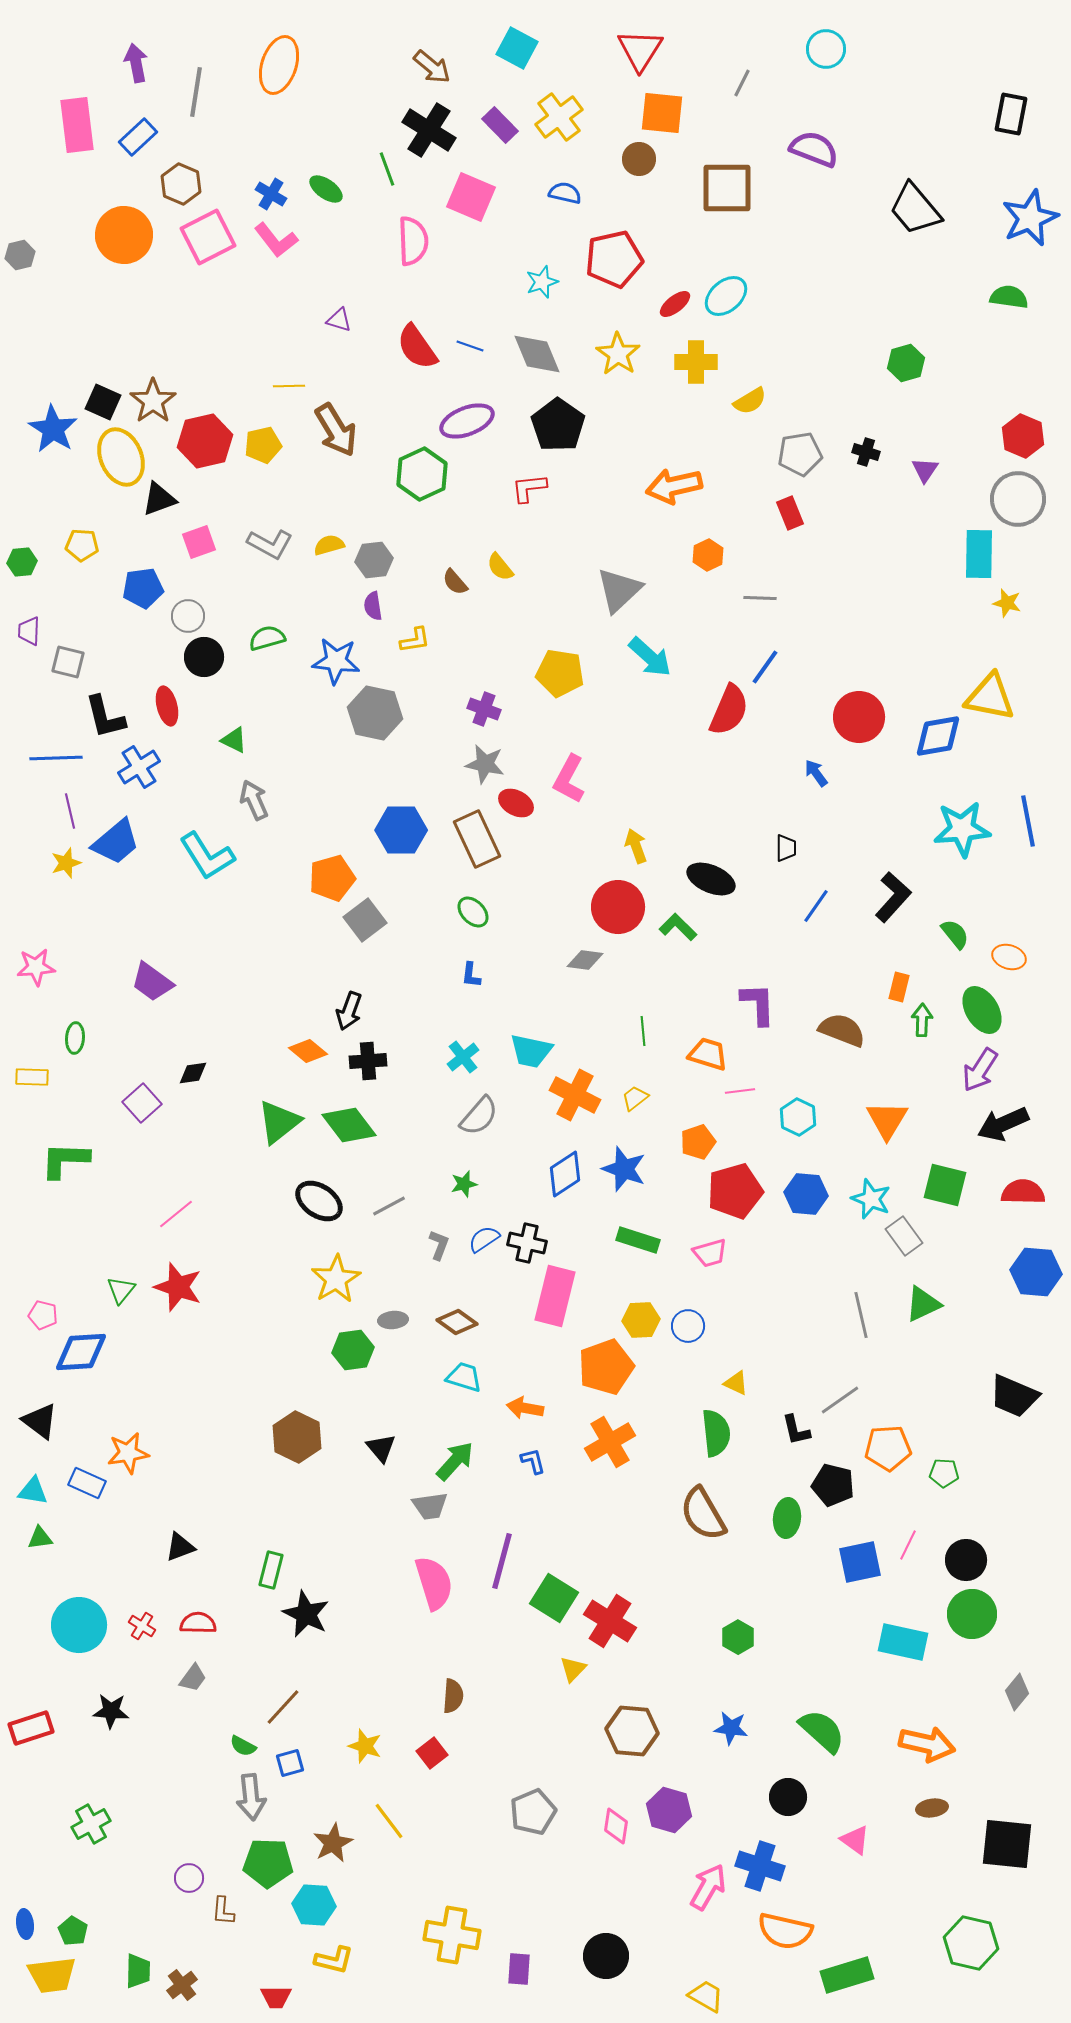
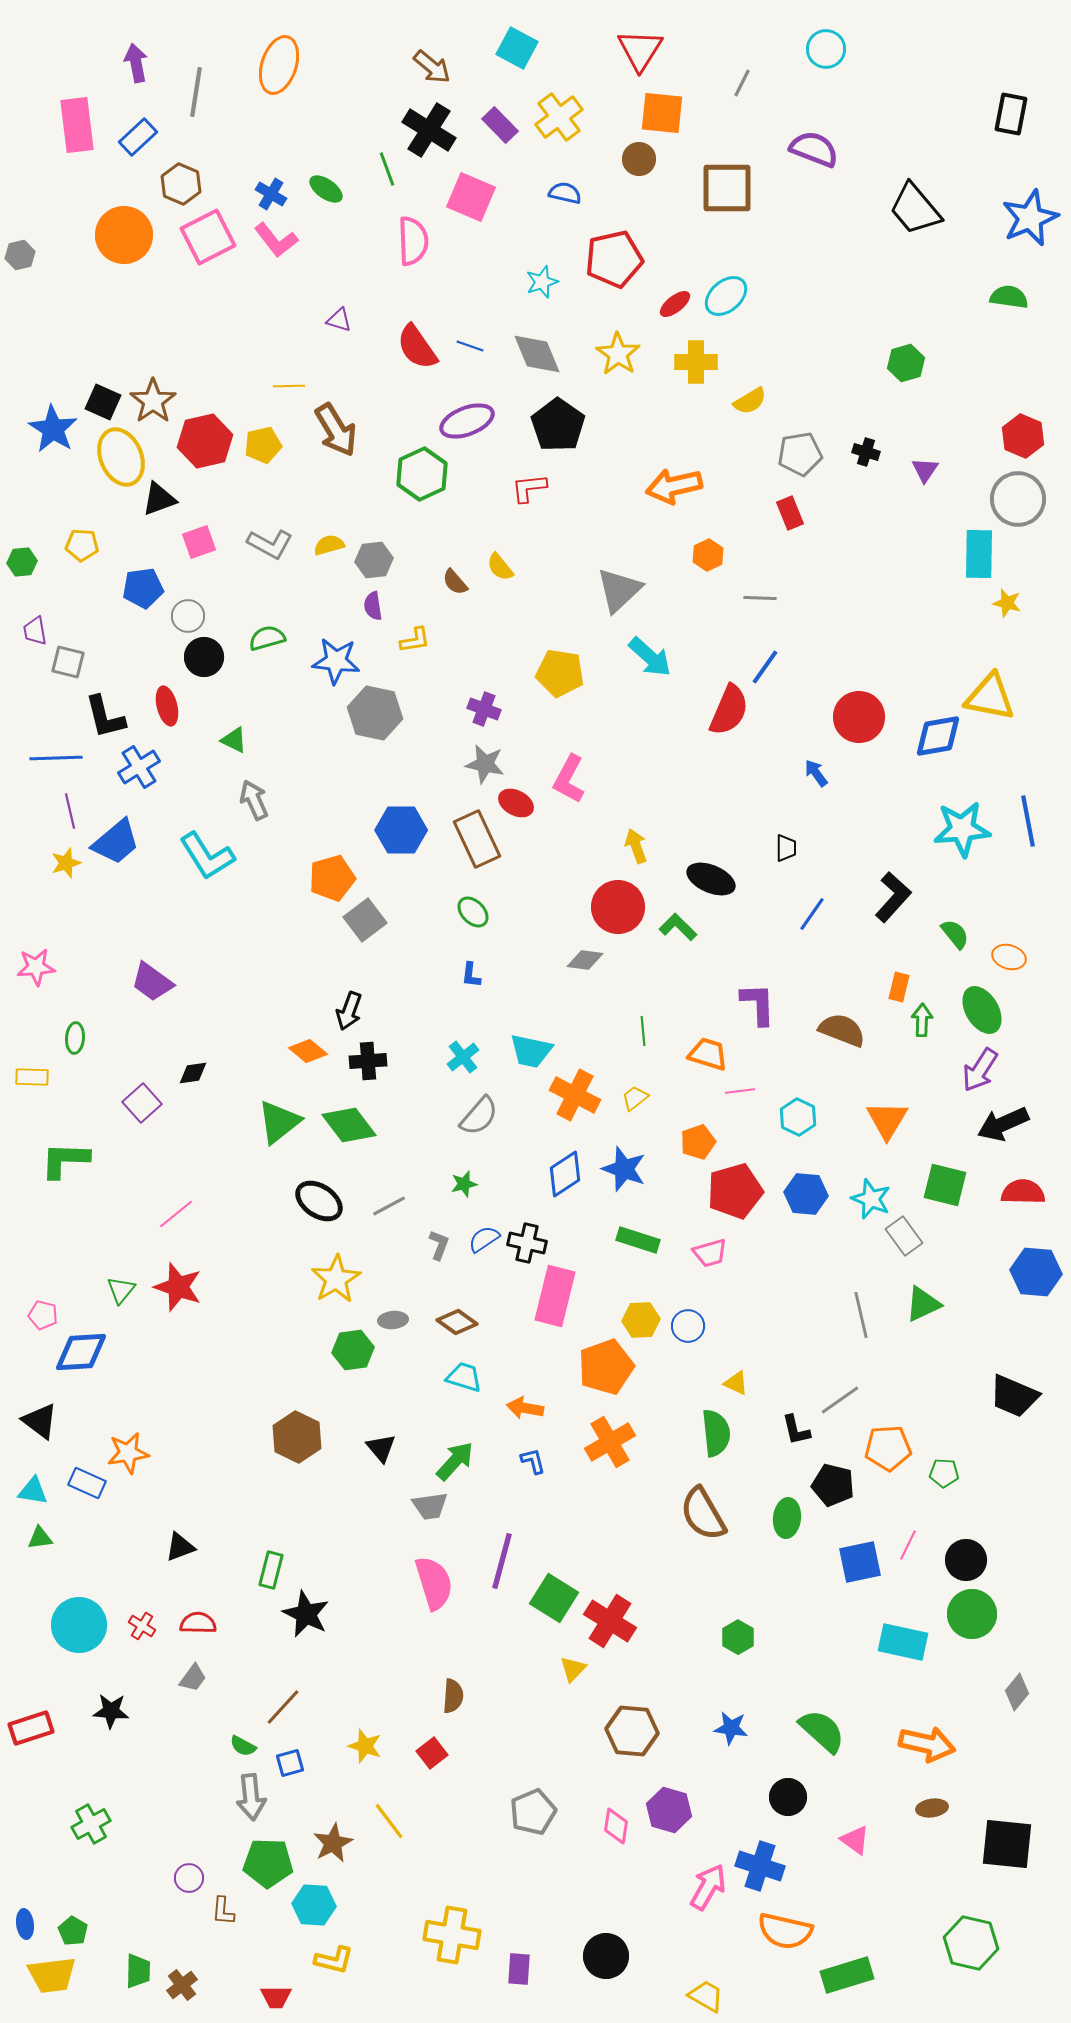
purple trapezoid at (29, 631): moved 6 px right; rotated 12 degrees counterclockwise
blue line at (816, 906): moved 4 px left, 8 px down
